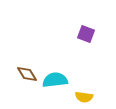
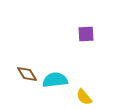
purple square: rotated 24 degrees counterclockwise
yellow semicircle: rotated 42 degrees clockwise
